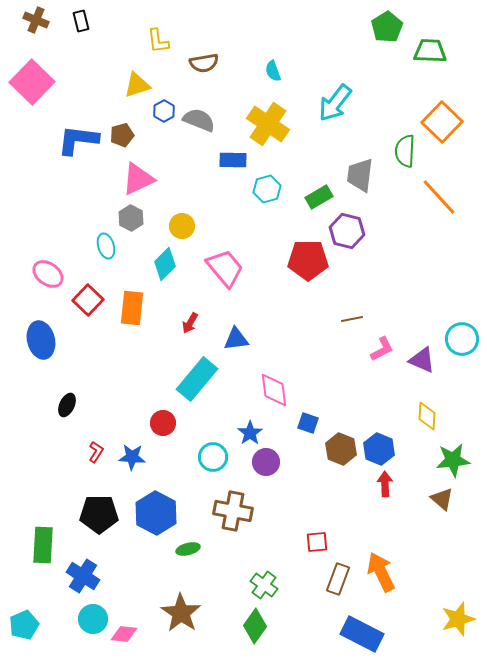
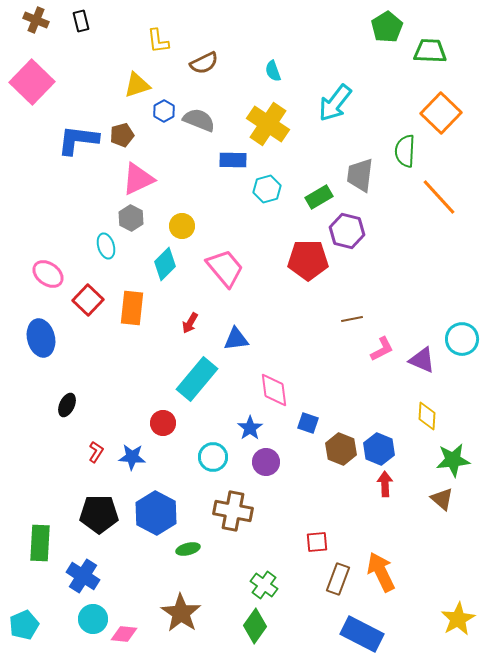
brown semicircle at (204, 63): rotated 16 degrees counterclockwise
orange square at (442, 122): moved 1 px left, 9 px up
blue ellipse at (41, 340): moved 2 px up
blue star at (250, 433): moved 5 px up
green rectangle at (43, 545): moved 3 px left, 2 px up
yellow star at (458, 619): rotated 12 degrees counterclockwise
